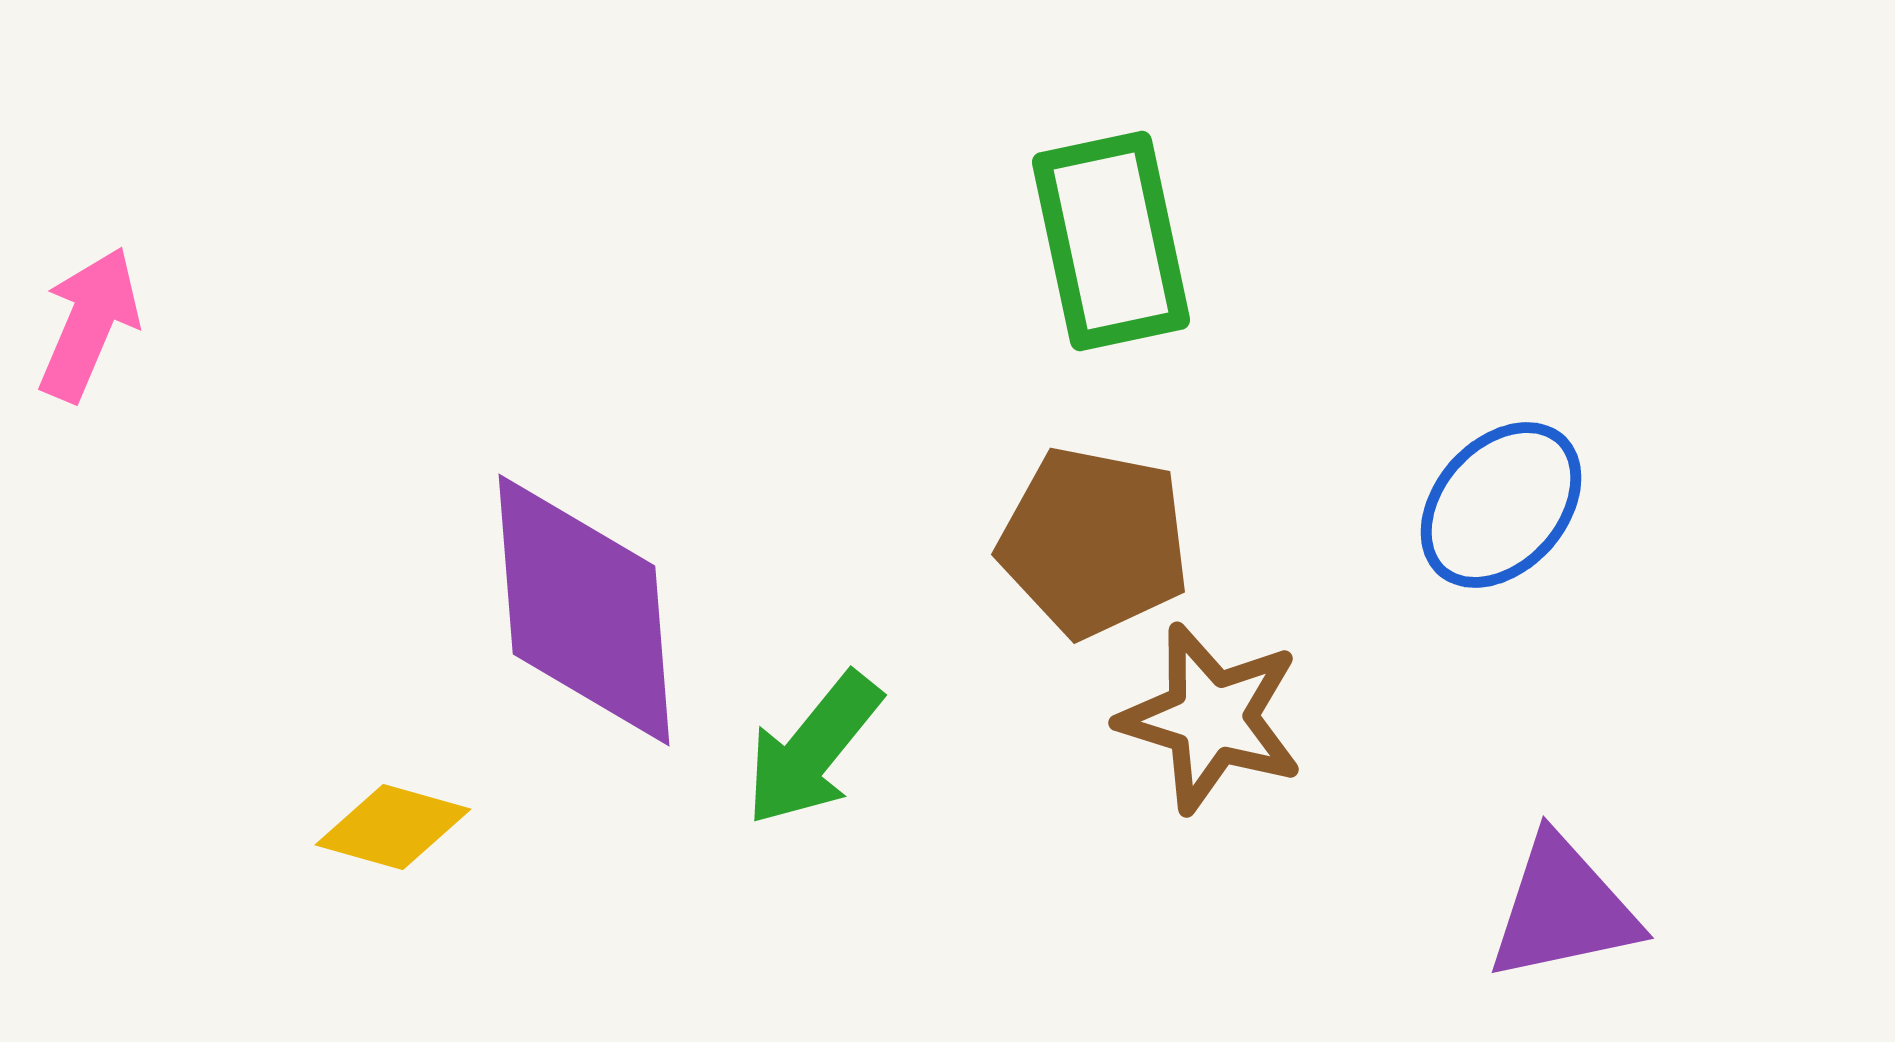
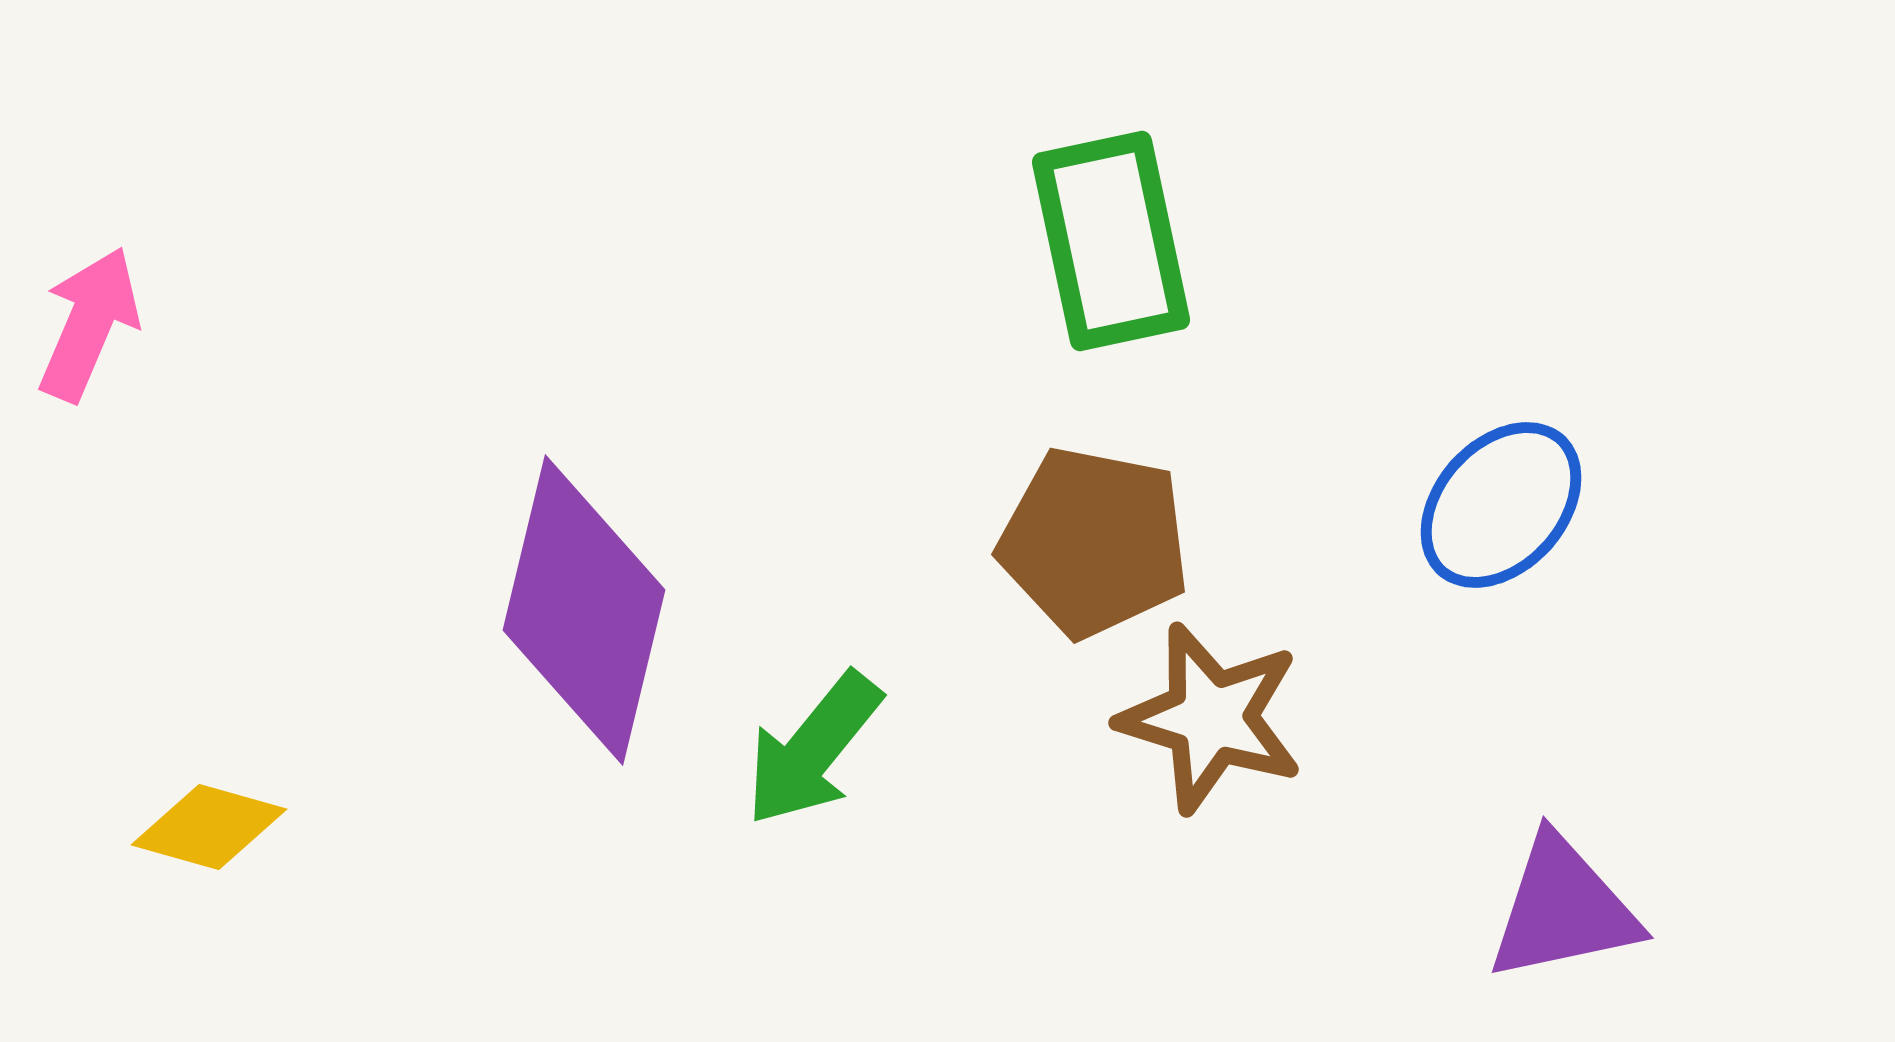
purple diamond: rotated 18 degrees clockwise
yellow diamond: moved 184 px left
